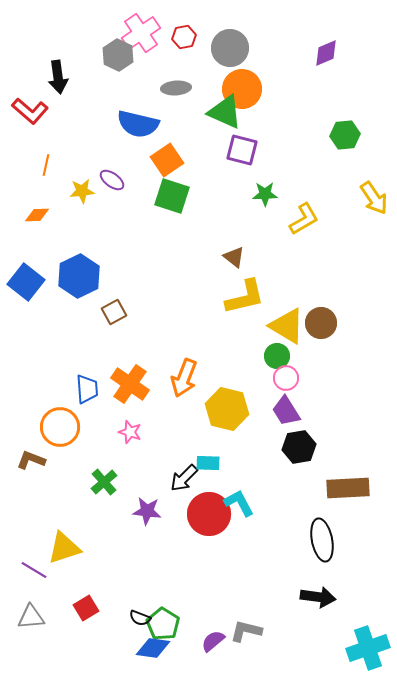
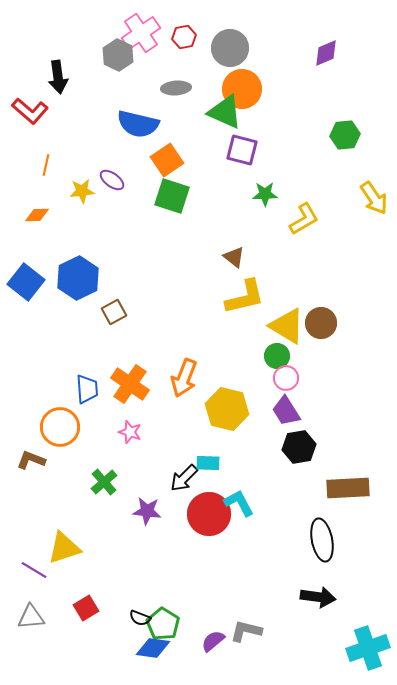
blue hexagon at (79, 276): moved 1 px left, 2 px down
